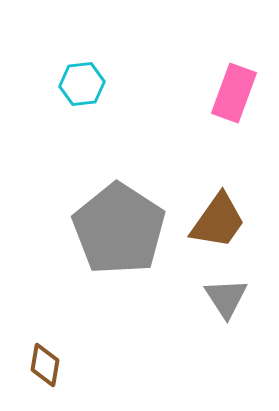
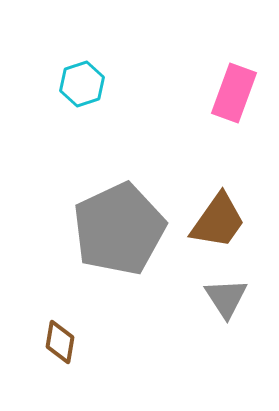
cyan hexagon: rotated 12 degrees counterclockwise
gray pentagon: rotated 14 degrees clockwise
brown diamond: moved 15 px right, 23 px up
